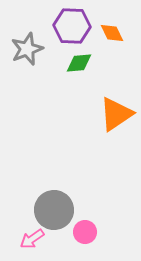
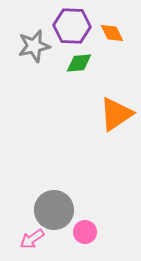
gray star: moved 7 px right, 3 px up; rotated 8 degrees clockwise
